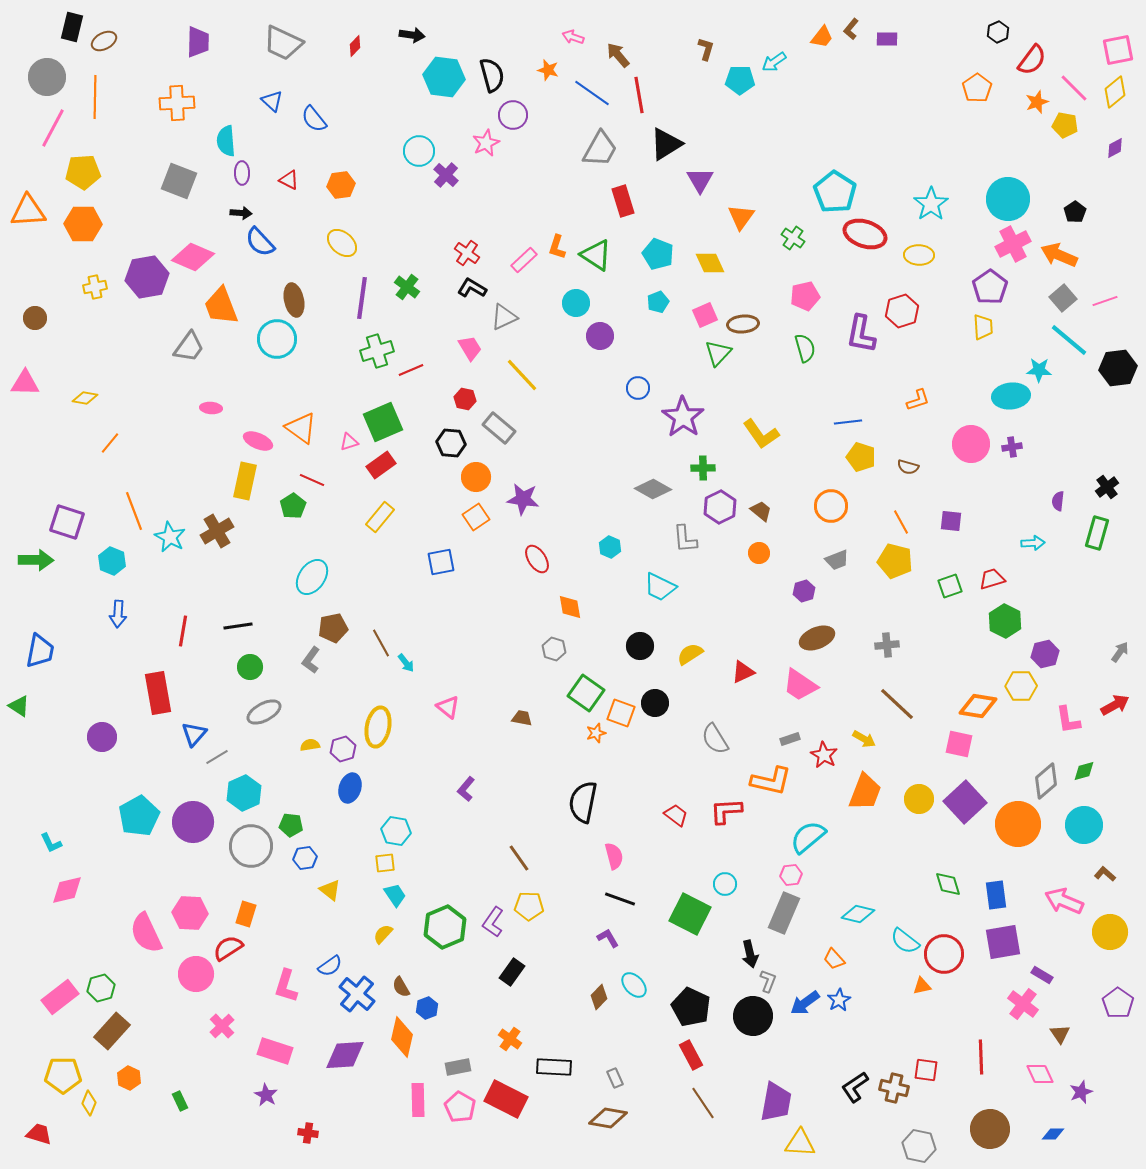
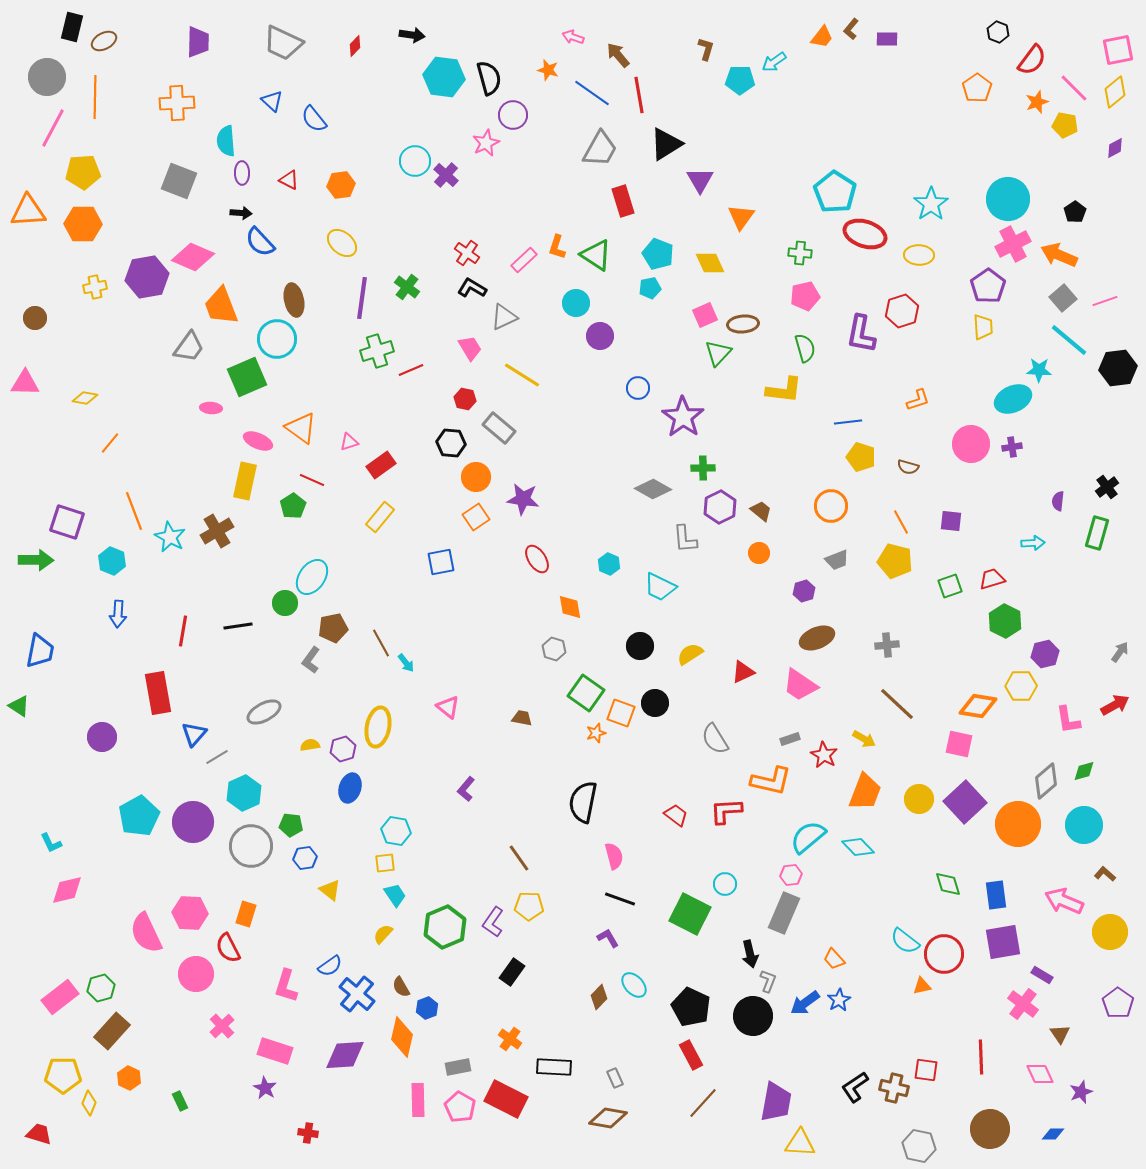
black hexagon at (998, 32): rotated 15 degrees counterclockwise
black semicircle at (492, 75): moved 3 px left, 3 px down
cyan circle at (419, 151): moved 4 px left, 10 px down
green cross at (793, 238): moved 7 px right, 15 px down; rotated 30 degrees counterclockwise
purple pentagon at (990, 287): moved 2 px left, 1 px up
cyan pentagon at (658, 302): moved 8 px left, 14 px up; rotated 10 degrees clockwise
yellow line at (522, 375): rotated 15 degrees counterclockwise
cyan ellipse at (1011, 396): moved 2 px right, 3 px down; rotated 18 degrees counterclockwise
green square at (383, 422): moved 136 px left, 45 px up
yellow L-shape at (761, 434): moved 23 px right, 44 px up; rotated 48 degrees counterclockwise
cyan hexagon at (610, 547): moved 1 px left, 17 px down
green circle at (250, 667): moved 35 px right, 64 px up
cyan diamond at (858, 914): moved 67 px up; rotated 32 degrees clockwise
red semicircle at (228, 948): rotated 84 degrees counterclockwise
purple star at (266, 1095): moved 1 px left, 7 px up
brown line at (703, 1103): rotated 76 degrees clockwise
